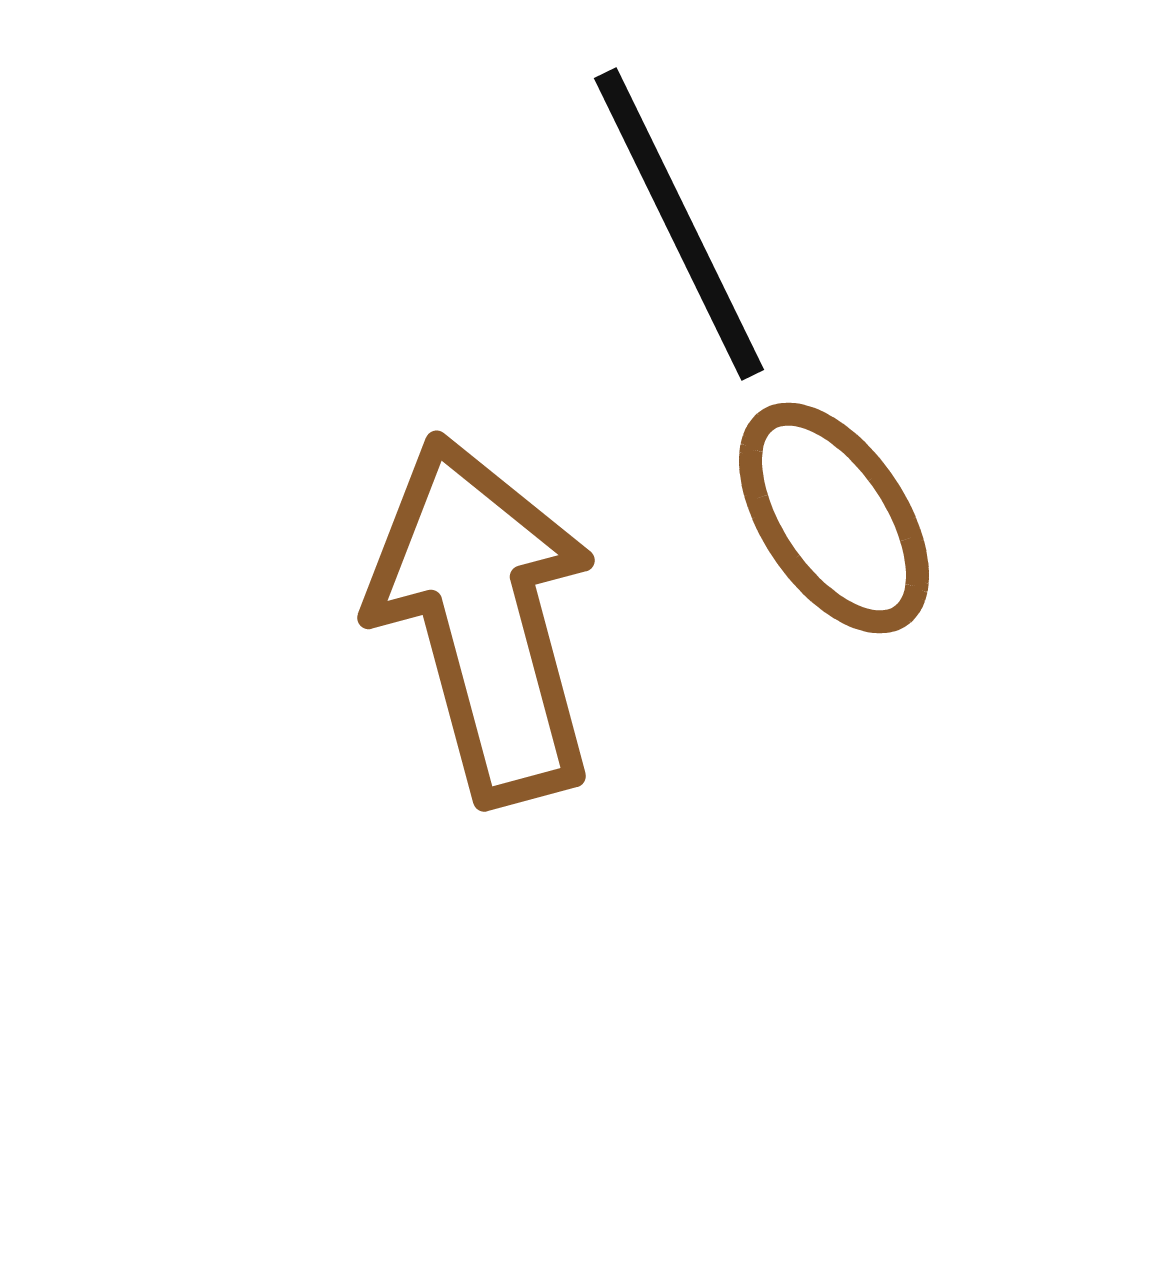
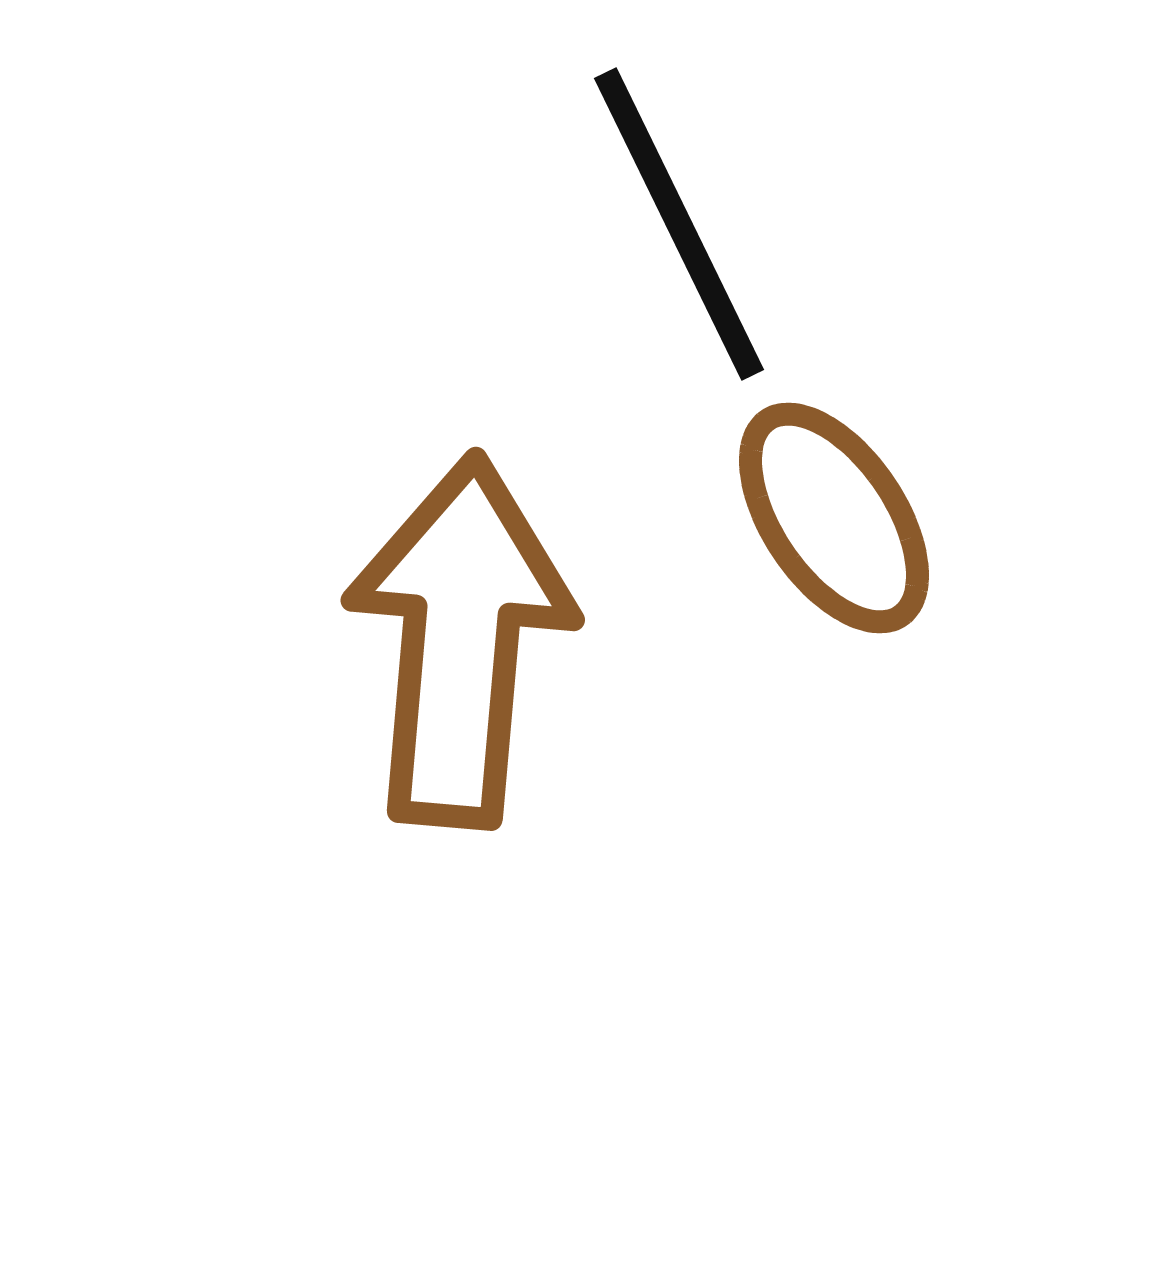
brown arrow: moved 24 px left, 22 px down; rotated 20 degrees clockwise
